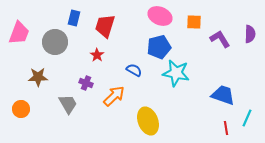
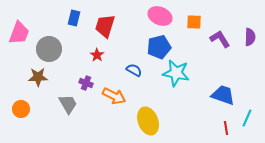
purple semicircle: moved 3 px down
gray circle: moved 6 px left, 7 px down
orange arrow: rotated 70 degrees clockwise
